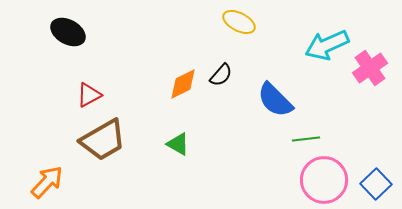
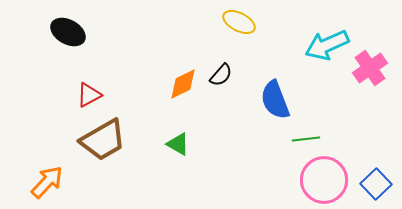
blue semicircle: rotated 24 degrees clockwise
